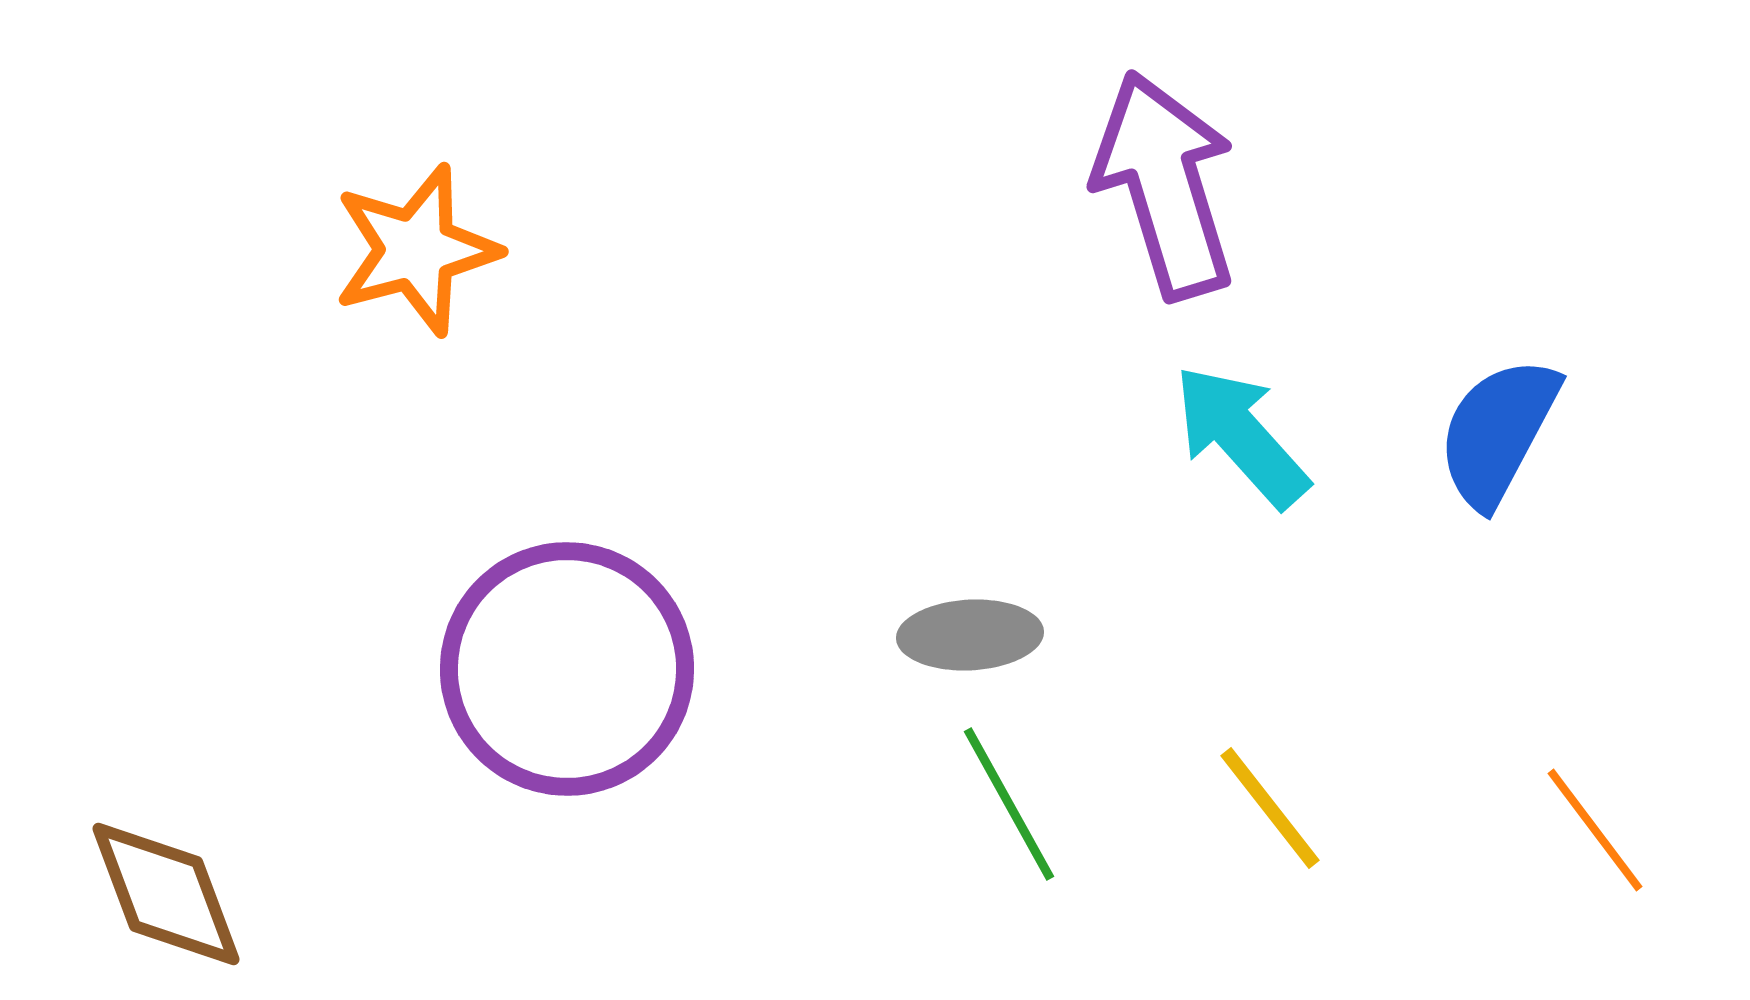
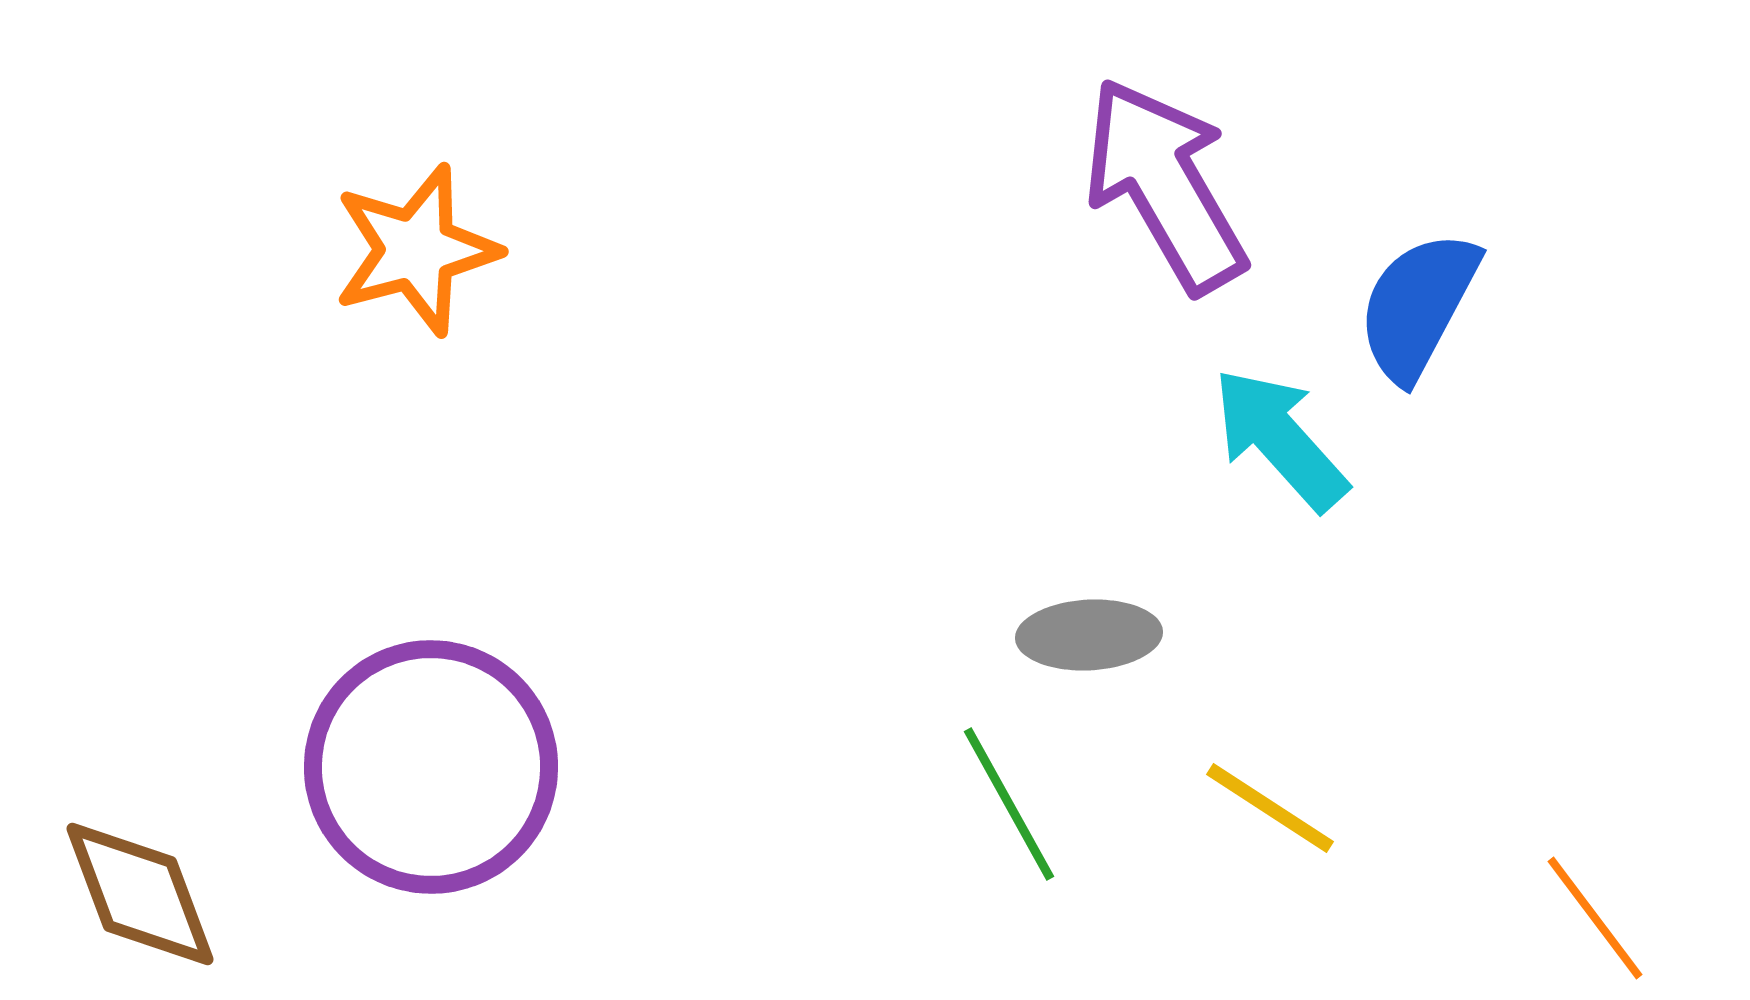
purple arrow: rotated 13 degrees counterclockwise
blue semicircle: moved 80 px left, 126 px up
cyan arrow: moved 39 px right, 3 px down
gray ellipse: moved 119 px right
purple circle: moved 136 px left, 98 px down
yellow line: rotated 19 degrees counterclockwise
orange line: moved 88 px down
brown diamond: moved 26 px left
